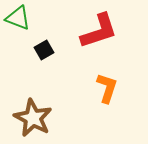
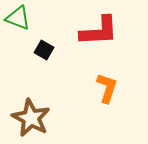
red L-shape: rotated 15 degrees clockwise
black square: rotated 30 degrees counterclockwise
brown star: moved 2 px left
